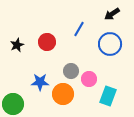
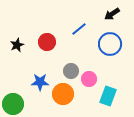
blue line: rotated 21 degrees clockwise
